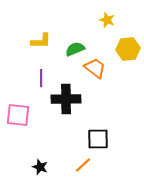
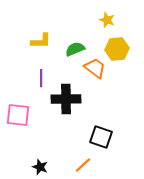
yellow hexagon: moved 11 px left
black square: moved 3 px right, 2 px up; rotated 20 degrees clockwise
